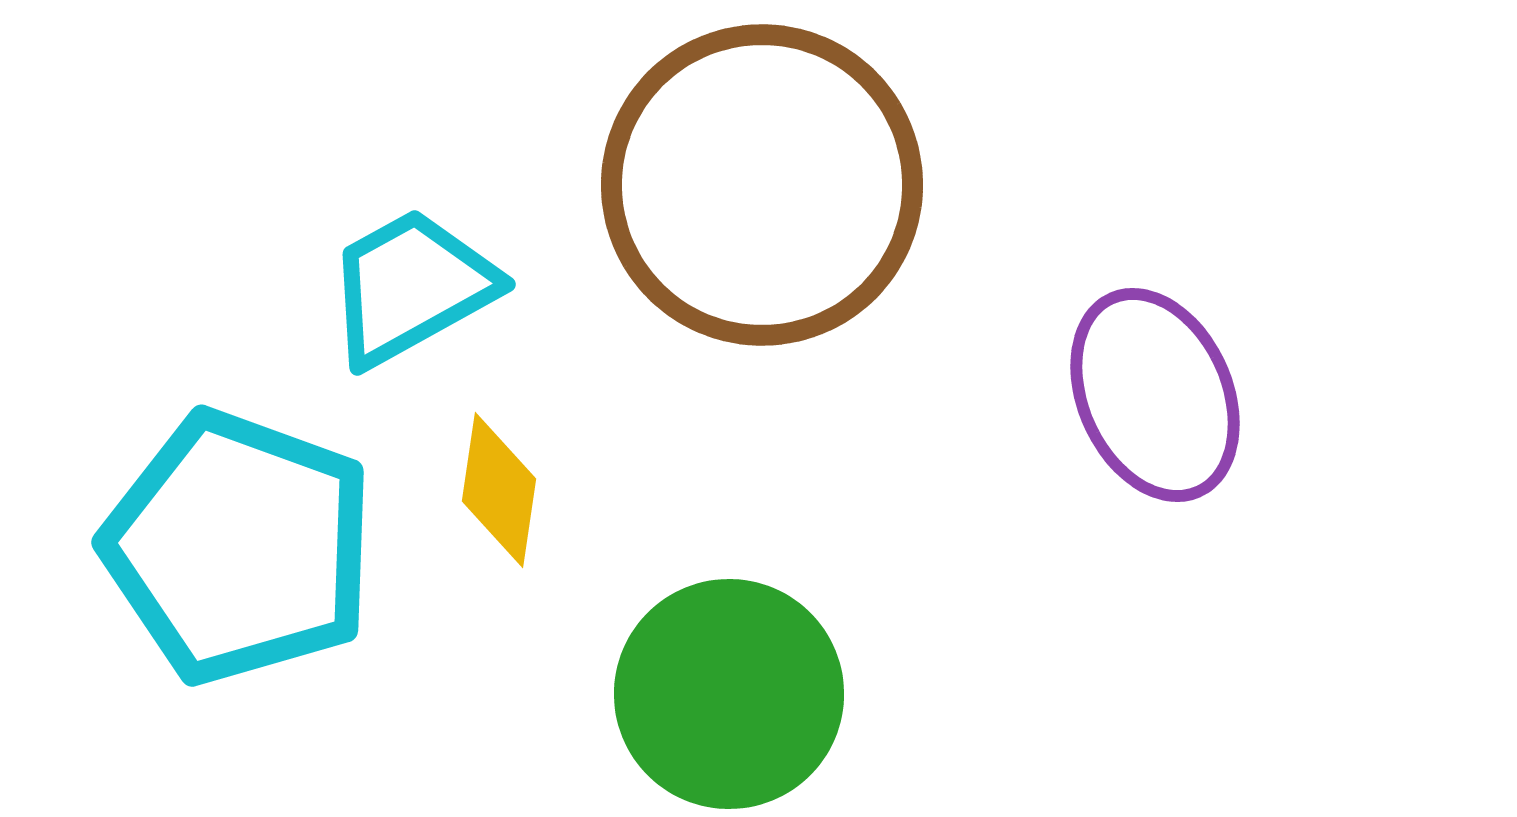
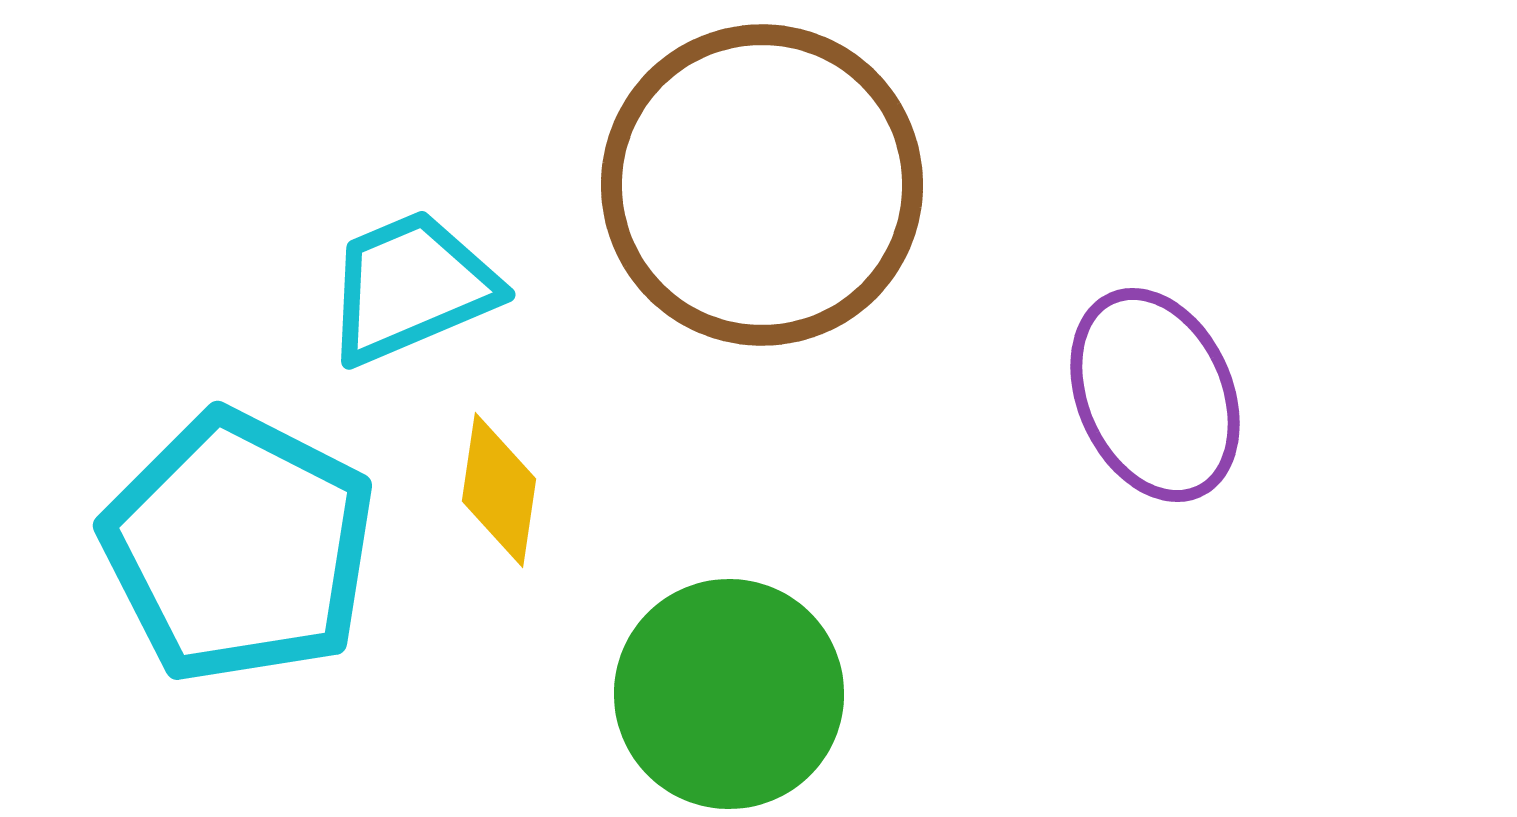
cyan trapezoid: rotated 6 degrees clockwise
cyan pentagon: rotated 7 degrees clockwise
